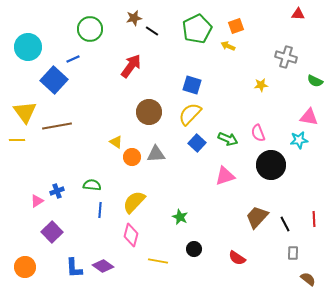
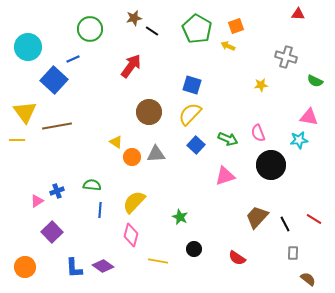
green pentagon at (197, 29): rotated 16 degrees counterclockwise
blue square at (197, 143): moved 1 px left, 2 px down
red line at (314, 219): rotated 56 degrees counterclockwise
